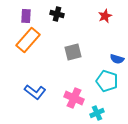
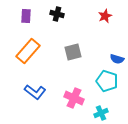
orange rectangle: moved 11 px down
cyan cross: moved 4 px right
